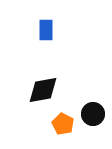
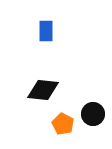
blue rectangle: moved 1 px down
black diamond: rotated 16 degrees clockwise
